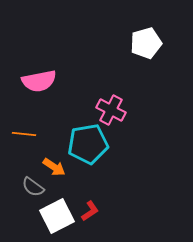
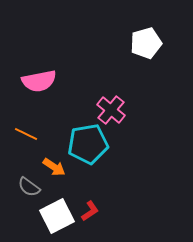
pink cross: rotated 12 degrees clockwise
orange line: moved 2 px right; rotated 20 degrees clockwise
gray semicircle: moved 4 px left
